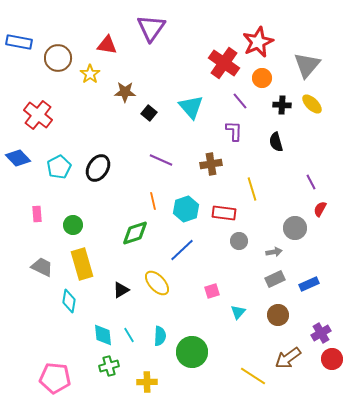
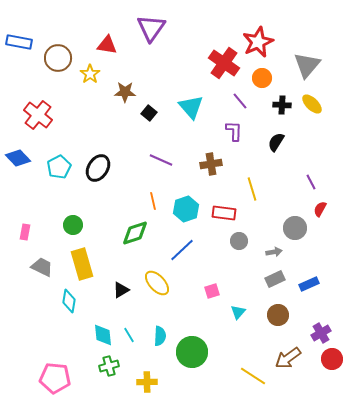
black semicircle at (276, 142): rotated 48 degrees clockwise
pink rectangle at (37, 214): moved 12 px left, 18 px down; rotated 14 degrees clockwise
